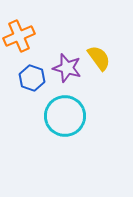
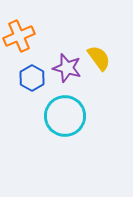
blue hexagon: rotated 10 degrees clockwise
